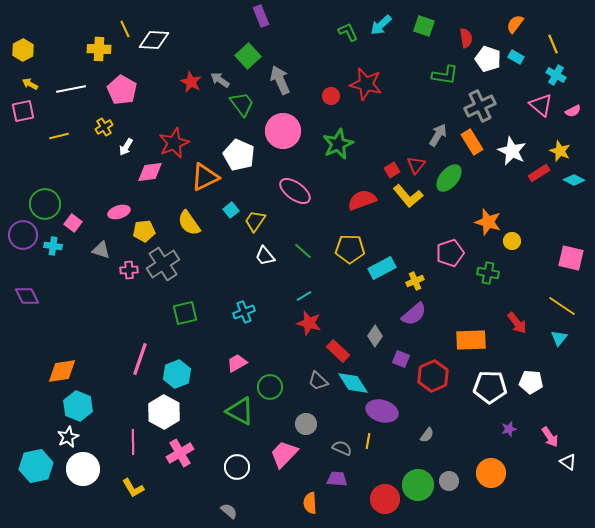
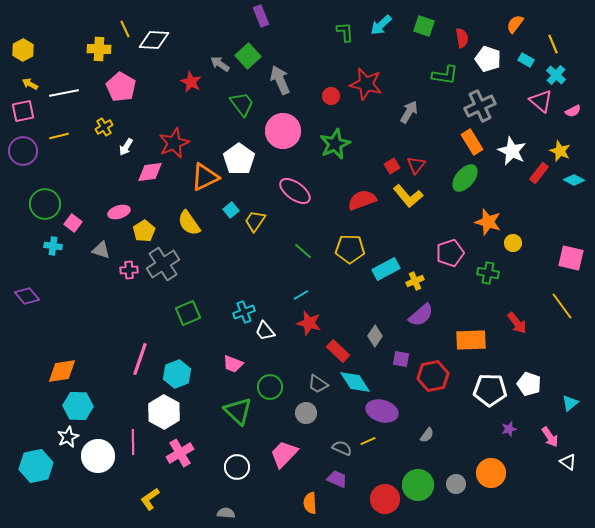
green L-shape at (348, 32): moved 3 px left; rotated 20 degrees clockwise
red semicircle at (466, 38): moved 4 px left
cyan rectangle at (516, 57): moved 10 px right, 3 px down
cyan cross at (556, 75): rotated 12 degrees clockwise
gray arrow at (220, 80): moved 16 px up
white line at (71, 89): moved 7 px left, 4 px down
pink pentagon at (122, 90): moved 1 px left, 3 px up
pink triangle at (541, 105): moved 4 px up
gray arrow at (438, 135): moved 29 px left, 23 px up
green star at (338, 144): moved 3 px left
white pentagon at (239, 155): moved 4 px down; rotated 12 degrees clockwise
red square at (392, 170): moved 4 px up
red rectangle at (539, 173): rotated 20 degrees counterclockwise
green ellipse at (449, 178): moved 16 px right
yellow pentagon at (144, 231): rotated 25 degrees counterclockwise
purple circle at (23, 235): moved 84 px up
yellow circle at (512, 241): moved 1 px right, 2 px down
white trapezoid at (265, 256): moved 75 px down
cyan rectangle at (382, 268): moved 4 px right, 1 px down
purple diamond at (27, 296): rotated 15 degrees counterclockwise
cyan line at (304, 296): moved 3 px left, 1 px up
yellow line at (562, 306): rotated 20 degrees clockwise
green square at (185, 313): moved 3 px right; rotated 10 degrees counterclockwise
purple semicircle at (414, 314): moved 7 px right, 1 px down
cyan triangle at (559, 338): moved 11 px right, 65 px down; rotated 12 degrees clockwise
purple square at (401, 359): rotated 12 degrees counterclockwise
pink trapezoid at (237, 363): moved 4 px left, 1 px down; rotated 130 degrees counterclockwise
red hexagon at (433, 376): rotated 12 degrees clockwise
gray trapezoid at (318, 381): moved 3 px down; rotated 10 degrees counterclockwise
white pentagon at (531, 382): moved 2 px left, 2 px down; rotated 15 degrees clockwise
cyan diamond at (353, 383): moved 2 px right, 1 px up
white pentagon at (490, 387): moved 3 px down
cyan hexagon at (78, 406): rotated 20 degrees counterclockwise
green triangle at (240, 411): moved 2 px left; rotated 16 degrees clockwise
gray circle at (306, 424): moved 11 px up
yellow line at (368, 441): rotated 56 degrees clockwise
white circle at (83, 469): moved 15 px right, 13 px up
purple trapezoid at (337, 479): rotated 20 degrees clockwise
gray circle at (449, 481): moved 7 px right, 3 px down
yellow L-shape at (133, 488): moved 17 px right, 11 px down; rotated 85 degrees clockwise
gray semicircle at (229, 511): moved 3 px left, 2 px down; rotated 36 degrees counterclockwise
